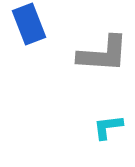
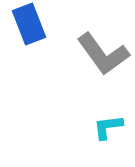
gray L-shape: rotated 50 degrees clockwise
